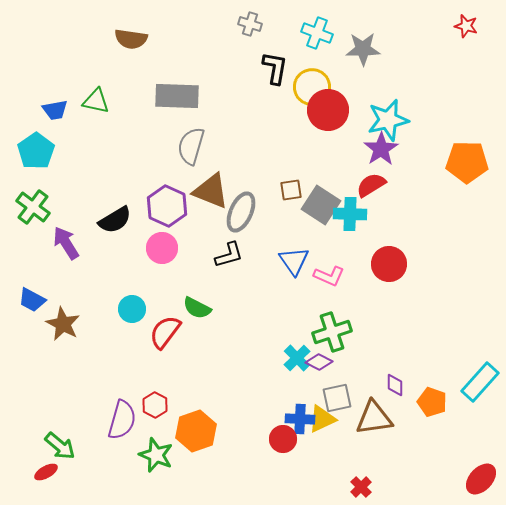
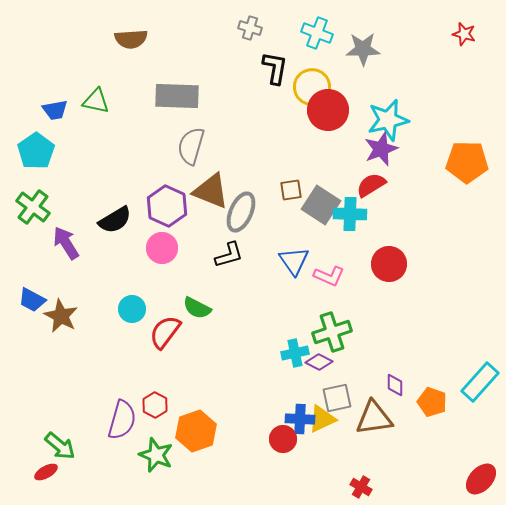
gray cross at (250, 24): moved 4 px down
red star at (466, 26): moved 2 px left, 8 px down
brown semicircle at (131, 39): rotated 12 degrees counterclockwise
purple star at (381, 149): rotated 12 degrees clockwise
brown star at (63, 324): moved 2 px left, 8 px up
cyan cross at (297, 358): moved 2 px left, 5 px up; rotated 32 degrees clockwise
red cross at (361, 487): rotated 15 degrees counterclockwise
